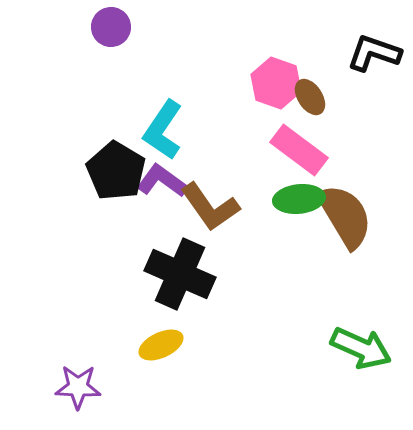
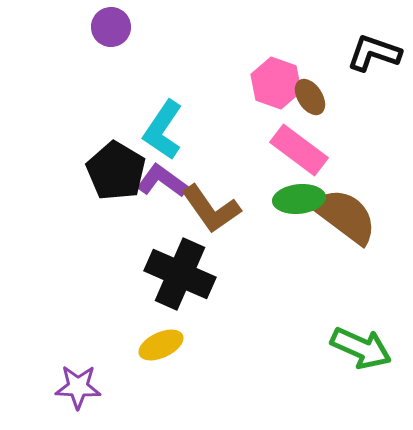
brown L-shape: moved 1 px right, 2 px down
brown semicircle: rotated 22 degrees counterclockwise
